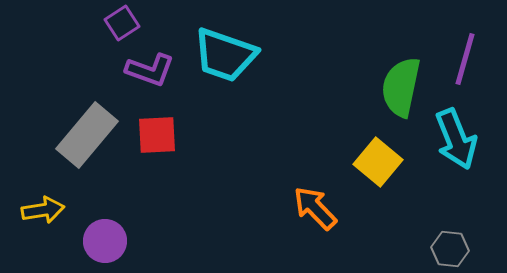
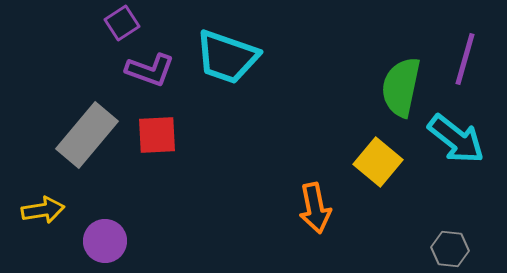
cyan trapezoid: moved 2 px right, 2 px down
cyan arrow: rotated 30 degrees counterclockwise
orange arrow: rotated 147 degrees counterclockwise
